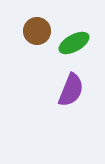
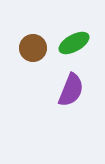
brown circle: moved 4 px left, 17 px down
